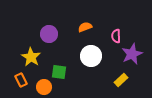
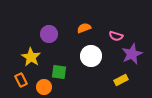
orange semicircle: moved 1 px left, 1 px down
pink semicircle: rotated 72 degrees counterclockwise
yellow rectangle: rotated 16 degrees clockwise
